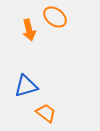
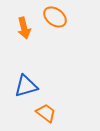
orange arrow: moved 5 px left, 2 px up
